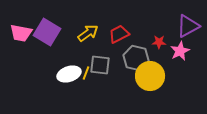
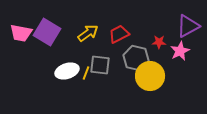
white ellipse: moved 2 px left, 3 px up
